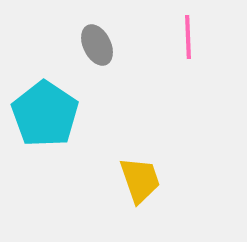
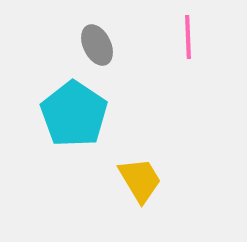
cyan pentagon: moved 29 px right
yellow trapezoid: rotated 12 degrees counterclockwise
